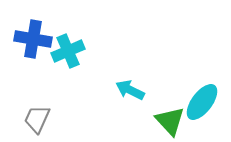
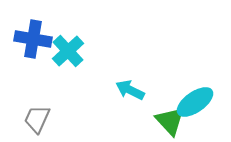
cyan cross: rotated 20 degrees counterclockwise
cyan ellipse: moved 7 px left; rotated 18 degrees clockwise
